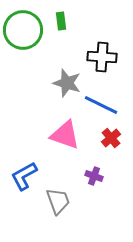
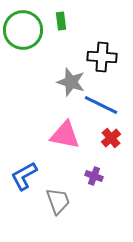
gray star: moved 4 px right, 1 px up
pink triangle: rotated 8 degrees counterclockwise
